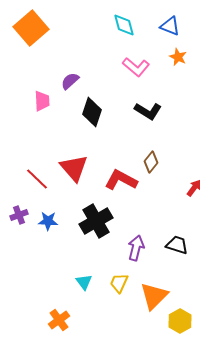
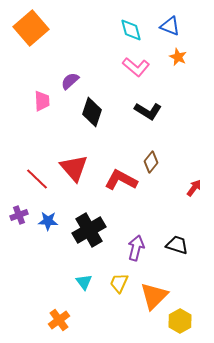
cyan diamond: moved 7 px right, 5 px down
black cross: moved 7 px left, 9 px down
